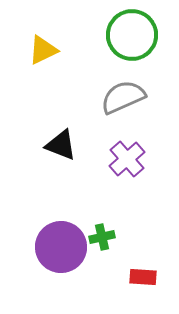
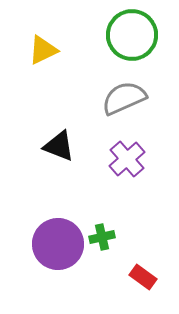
gray semicircle: moved 1 px right, 1 px down
black triangle: moved 2 px left, 1 px down
purple circle: moved 3 px left, 3 px up
red rectangle: rotated 32 degrees clockwise
